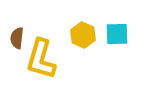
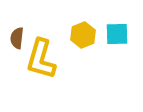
yellow hexagon: rotated 15 degrees clockwise
